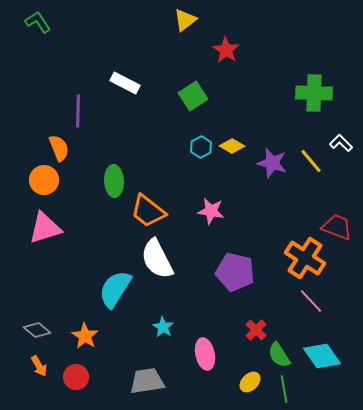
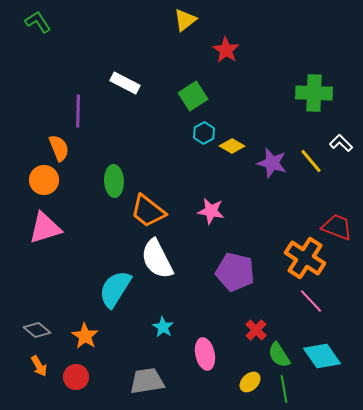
cyan hexagon: moved 3 px right, 14 px up
